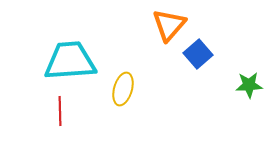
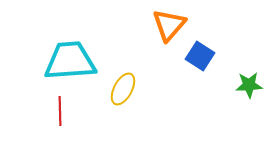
blue square: moved 2 px right, 2 px down; rotated 16 degrees counterclockwise
yellow ellipse: rotated 12 degrees clockwise
